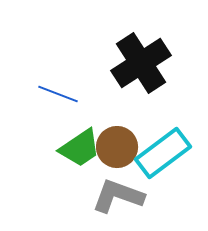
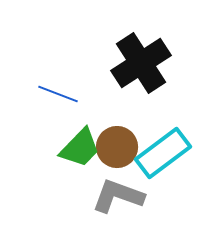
green trapezoid: rotated 12 degrees counterclockwise
